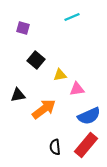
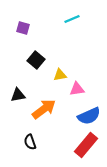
cyan line: moved 2 px down
black semicircle: moved 25 px left, 5 px up; rotated 14 degrees counterclockwise
